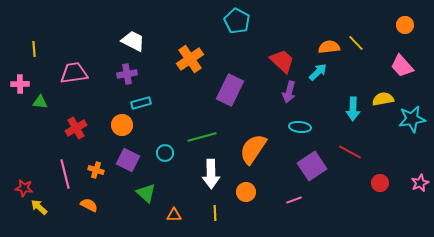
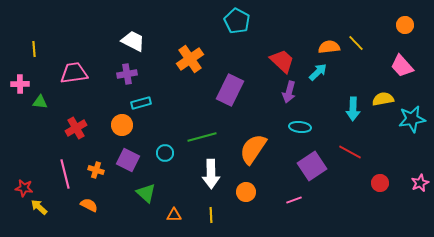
yellow line at (215, 213): moved 4 px left, 2 px down
